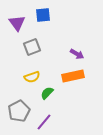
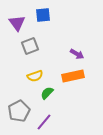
gray square: moved 2 px left, 1 px up
yellow semicircle: moved 3 px right, 1 px up
